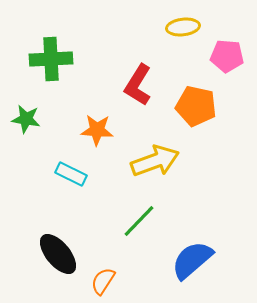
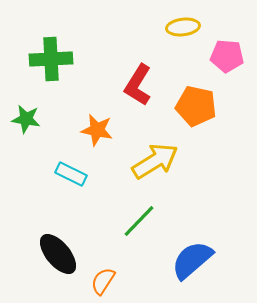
orange star: rotated 8 degrees clockwise
yellow arrow: rotated 12 degrees counterclockwise
